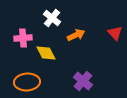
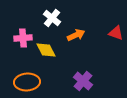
red triangle: moved 1 px right; rotated 28 degrees counterclockwise
yellow diamond: moved 3 px up
